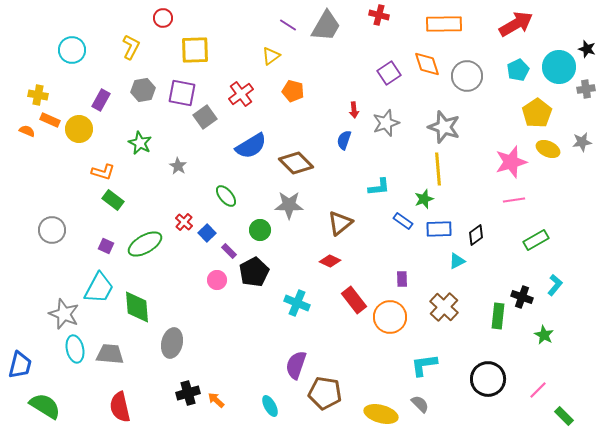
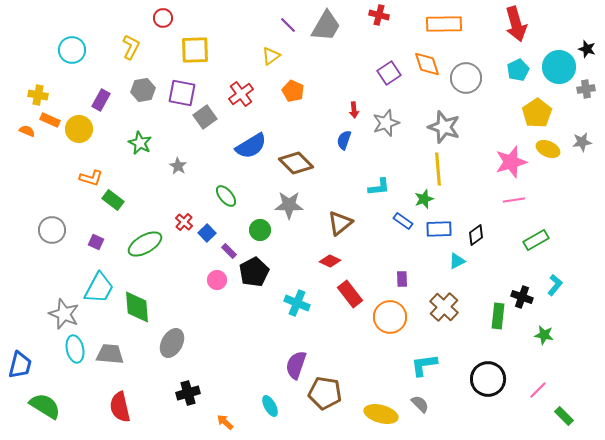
red arrow at (516, 24): rotated 104 degrees clockwise
purple line at (288, 25): rotated 12 degrees clockwise
gray circle at (467, 76): moved 1 px left, 2 px down
orange pentagon at (293, 91): rotated 10 degrees clockwise
orange L-shape at (103, 172): moved 12 px left, 6 px down
purple square at (106, 246): moved 10 px left, 4 px up
red rectangle at (354, 300): moved 4 px left, 6 px up
green star at (544, 335): rotated 18 degrees counterclockwise
gray ellipse at (172, 343): rotated 16 degrees clockwise
orange arrow at (216, 400): moved 9 px right, 22 px down
